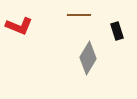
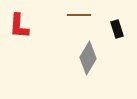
red L-shape: rotated 72 degrees clockwise
black rectangle: moved 2 px up
